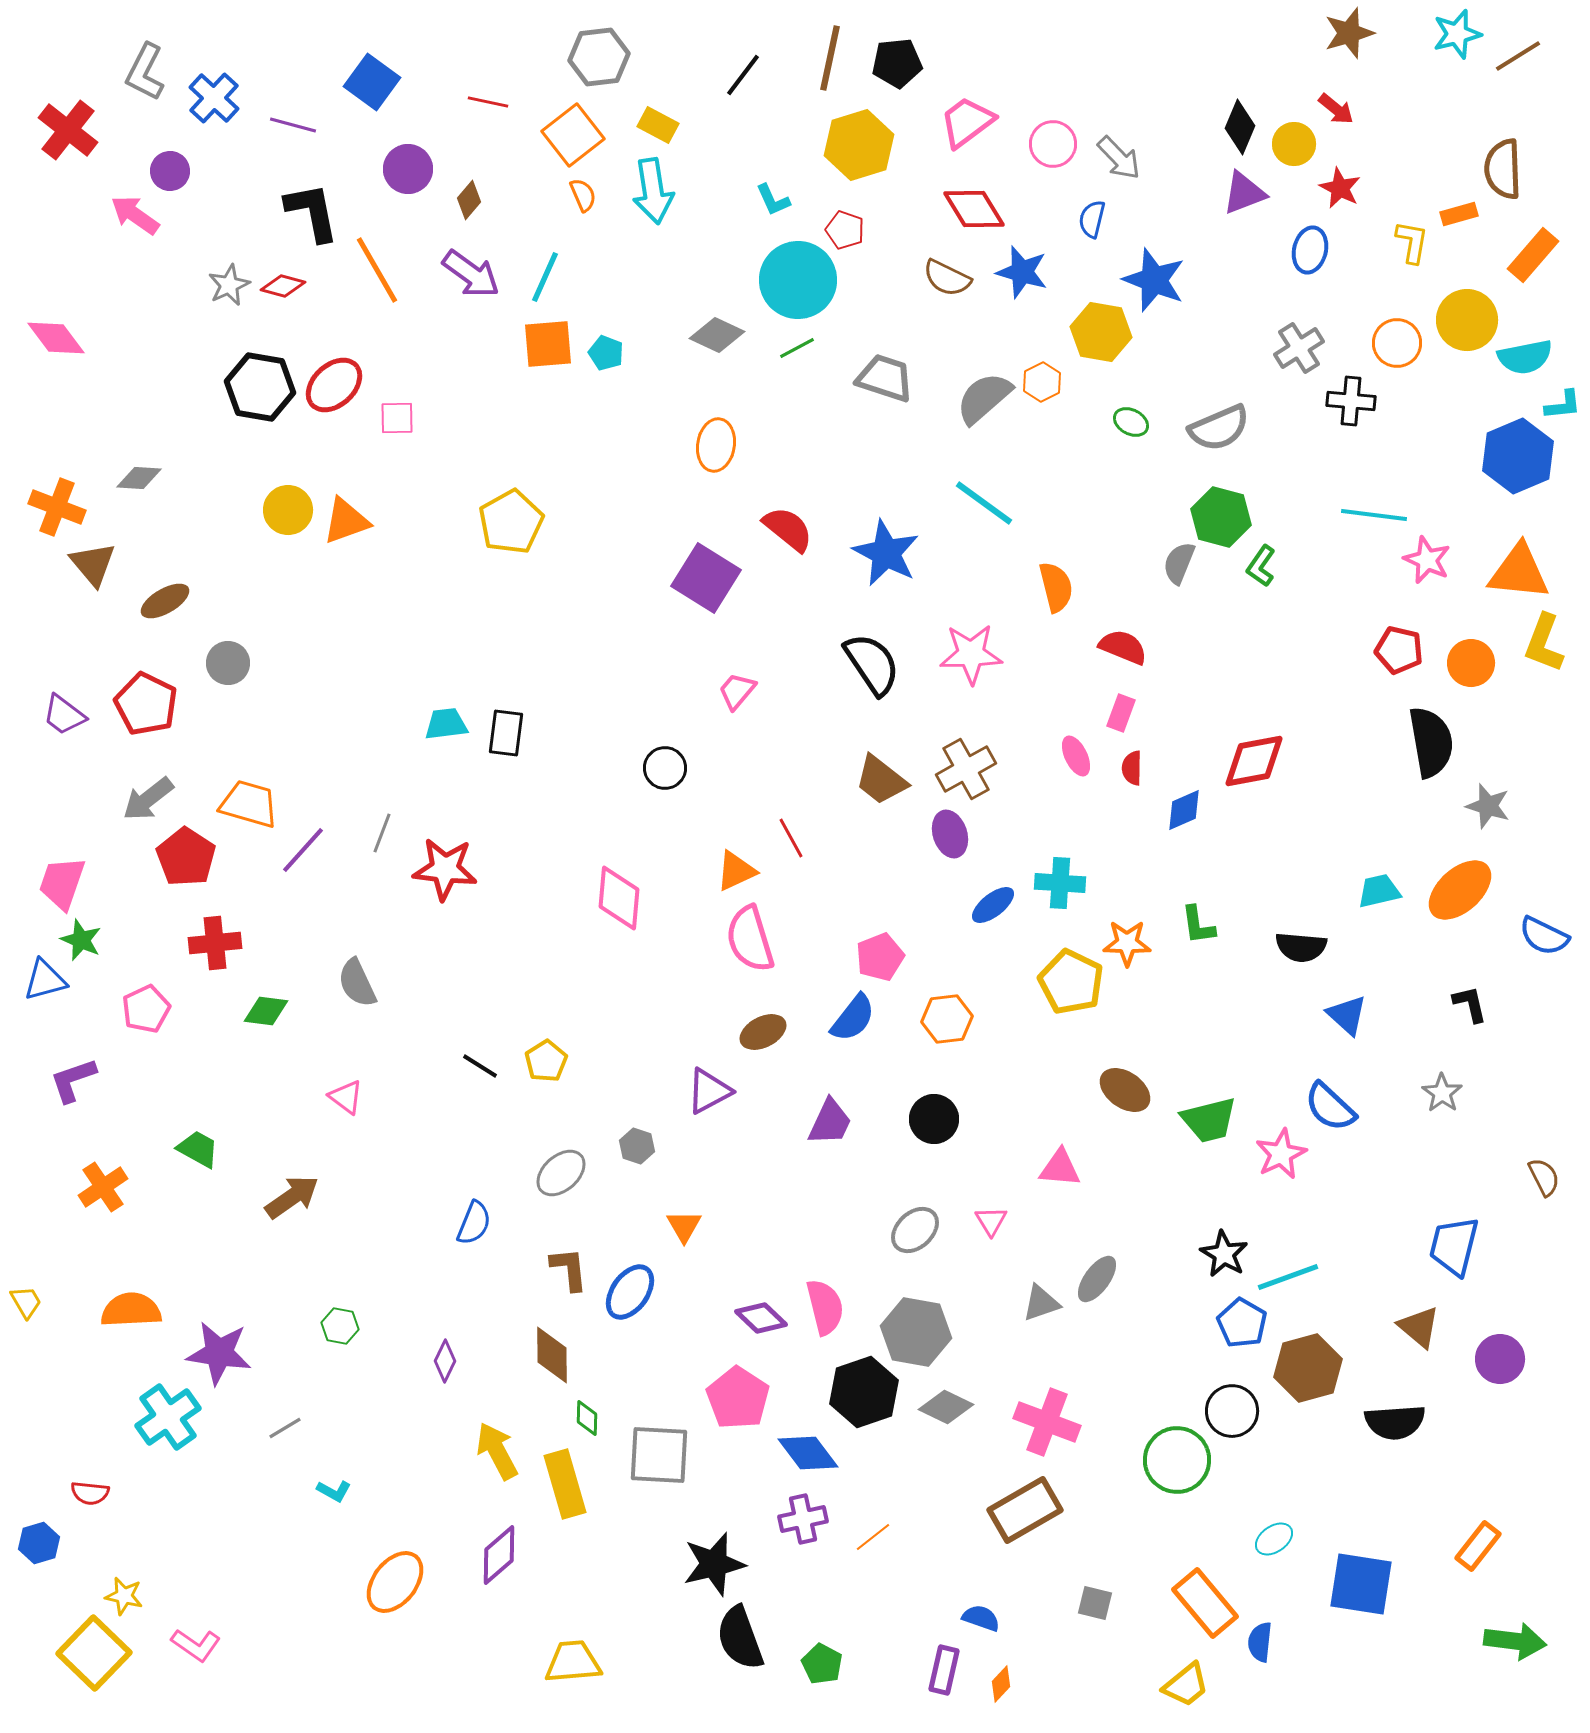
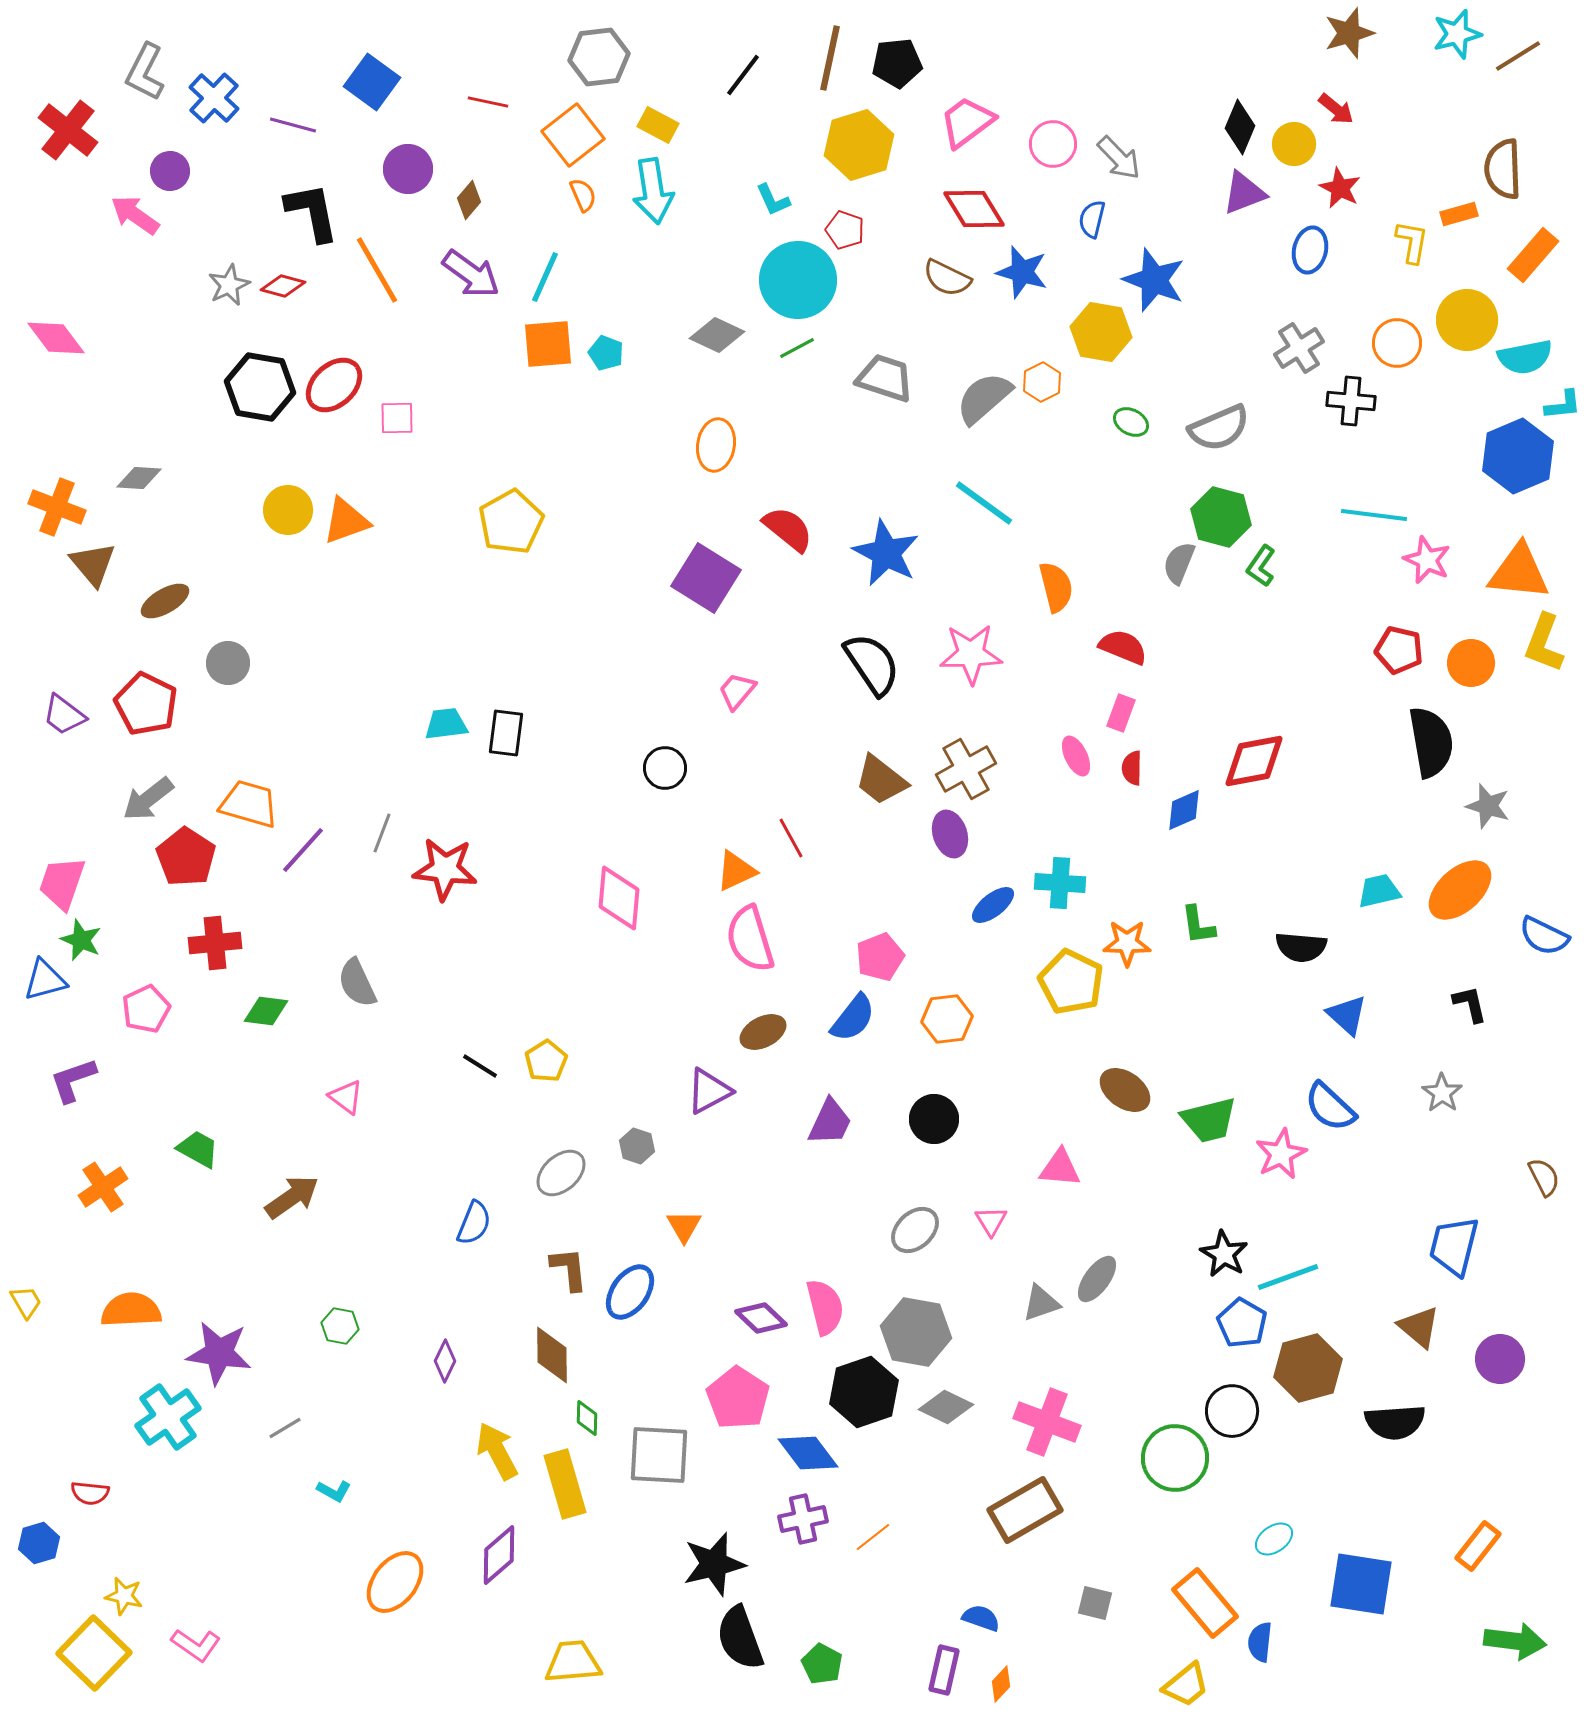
green circle at (1177, 1460): moved 2 px left, 2 px up
